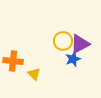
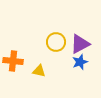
yellow circle: moved 7 px left, 1 px down
blue star: moved 7 px right, 3 px down
yellow triangle: moved 5 px right, 3 px up; rotated 32 degrees counterclockwise
